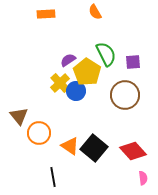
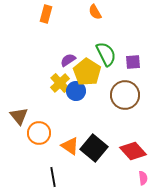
orange rectangle: rotated 72 degrees counterclockwise
